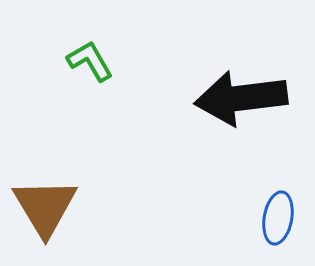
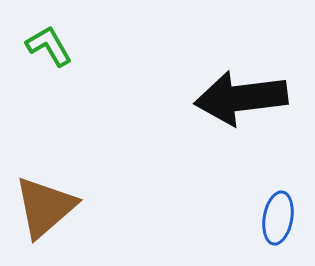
green L-shape: moved 41 px left, 15 px up
brown triangle: rotated 20 degrees clockwise
